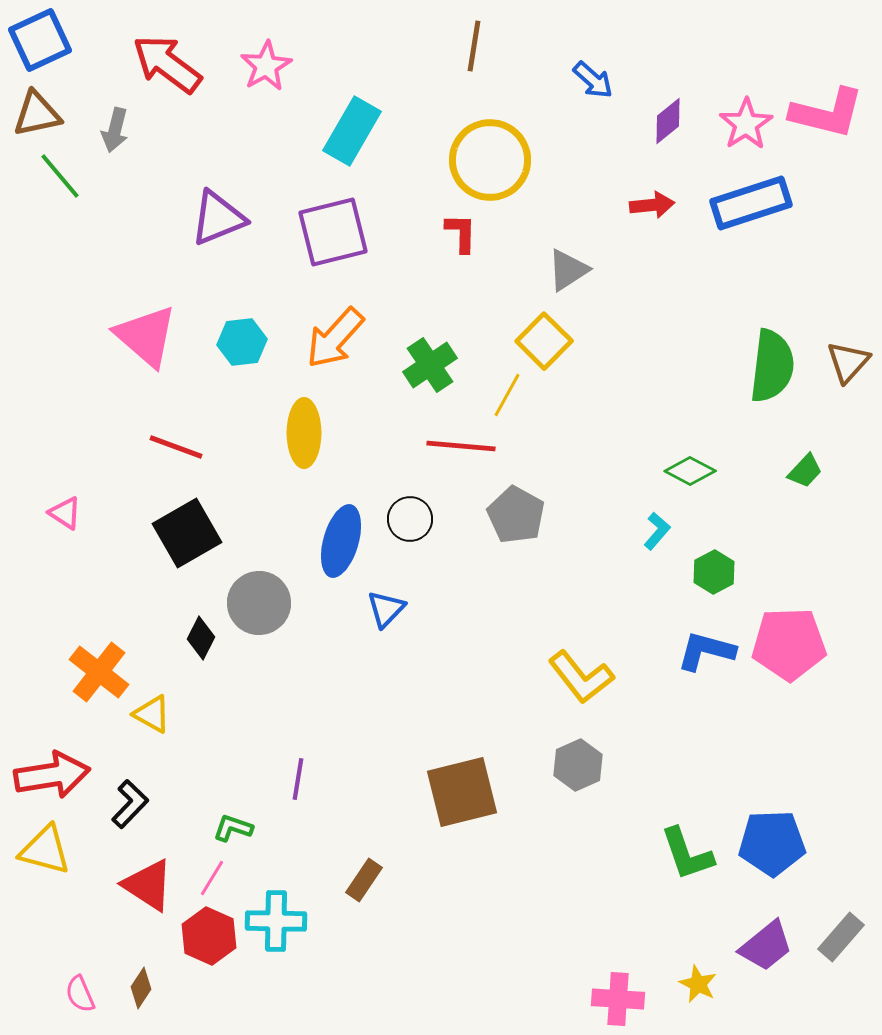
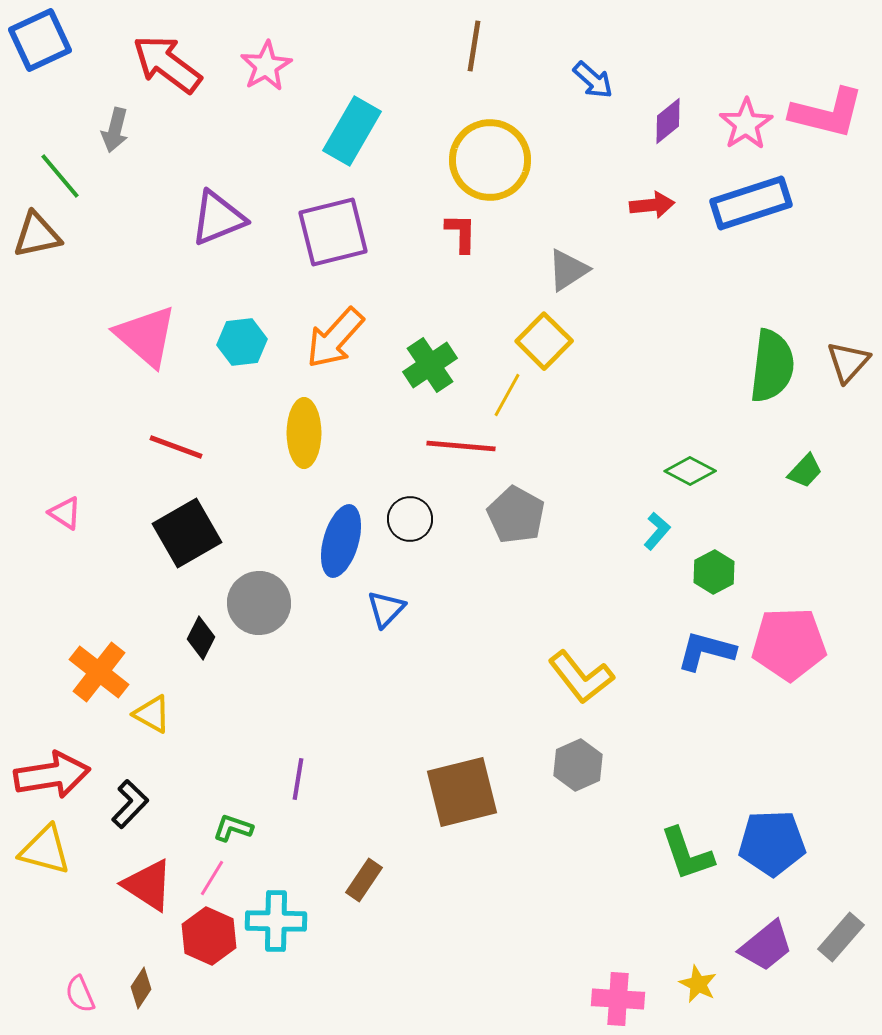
brown triangle at (37, 114): moved 121 px down
